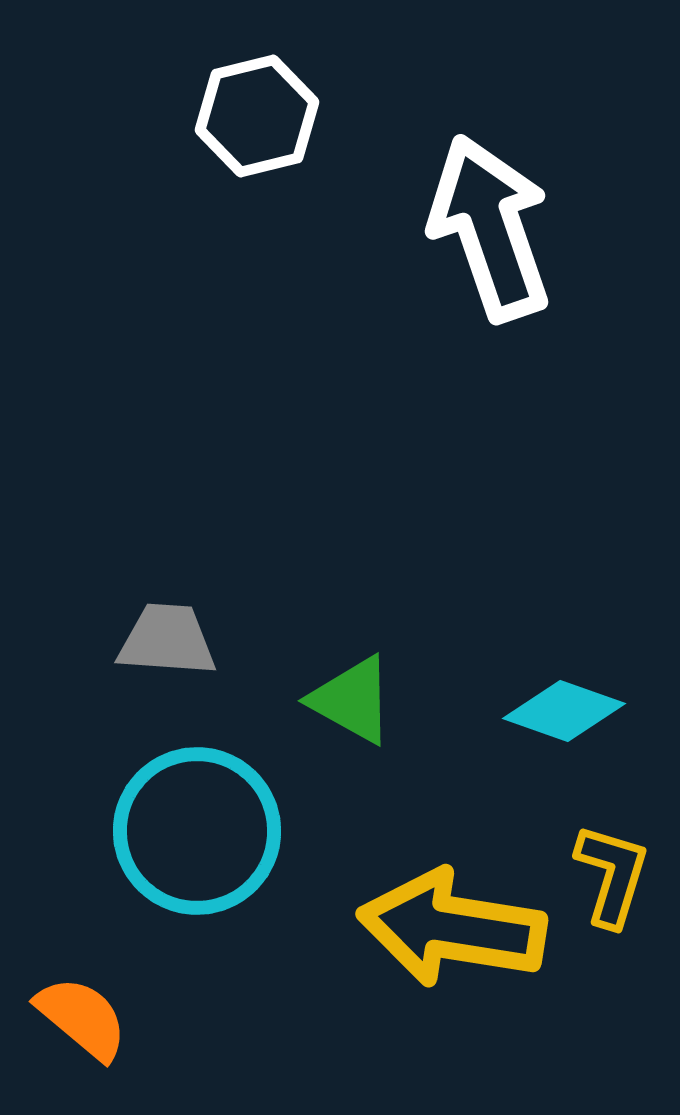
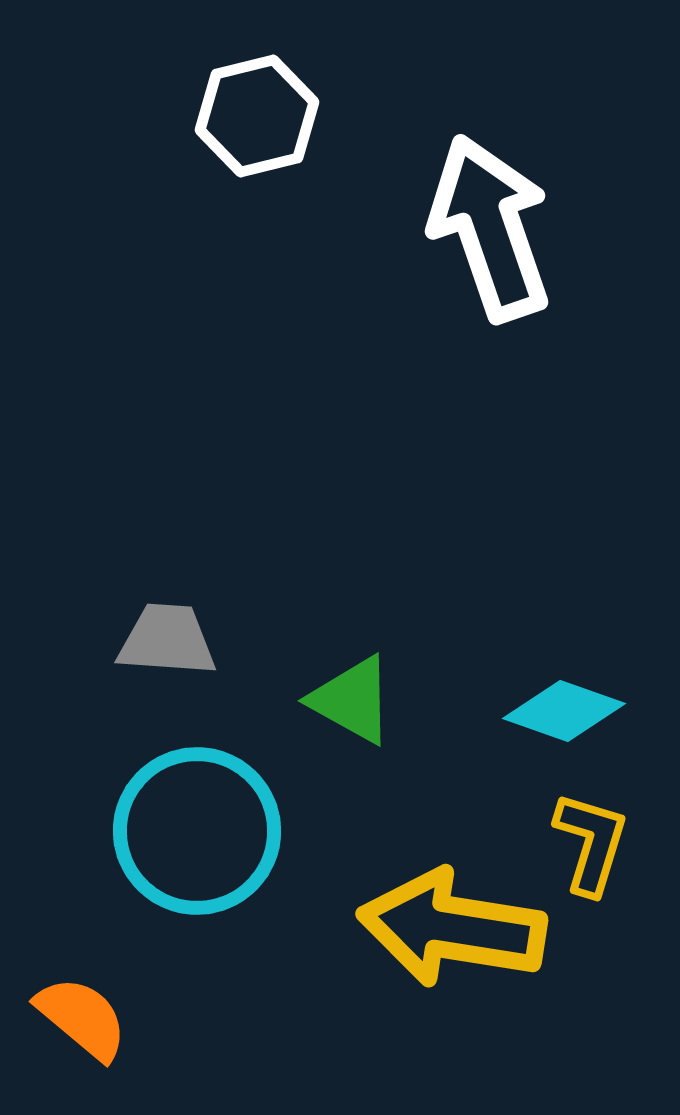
yellow L-shape: moved 21 px left, 32 px up
